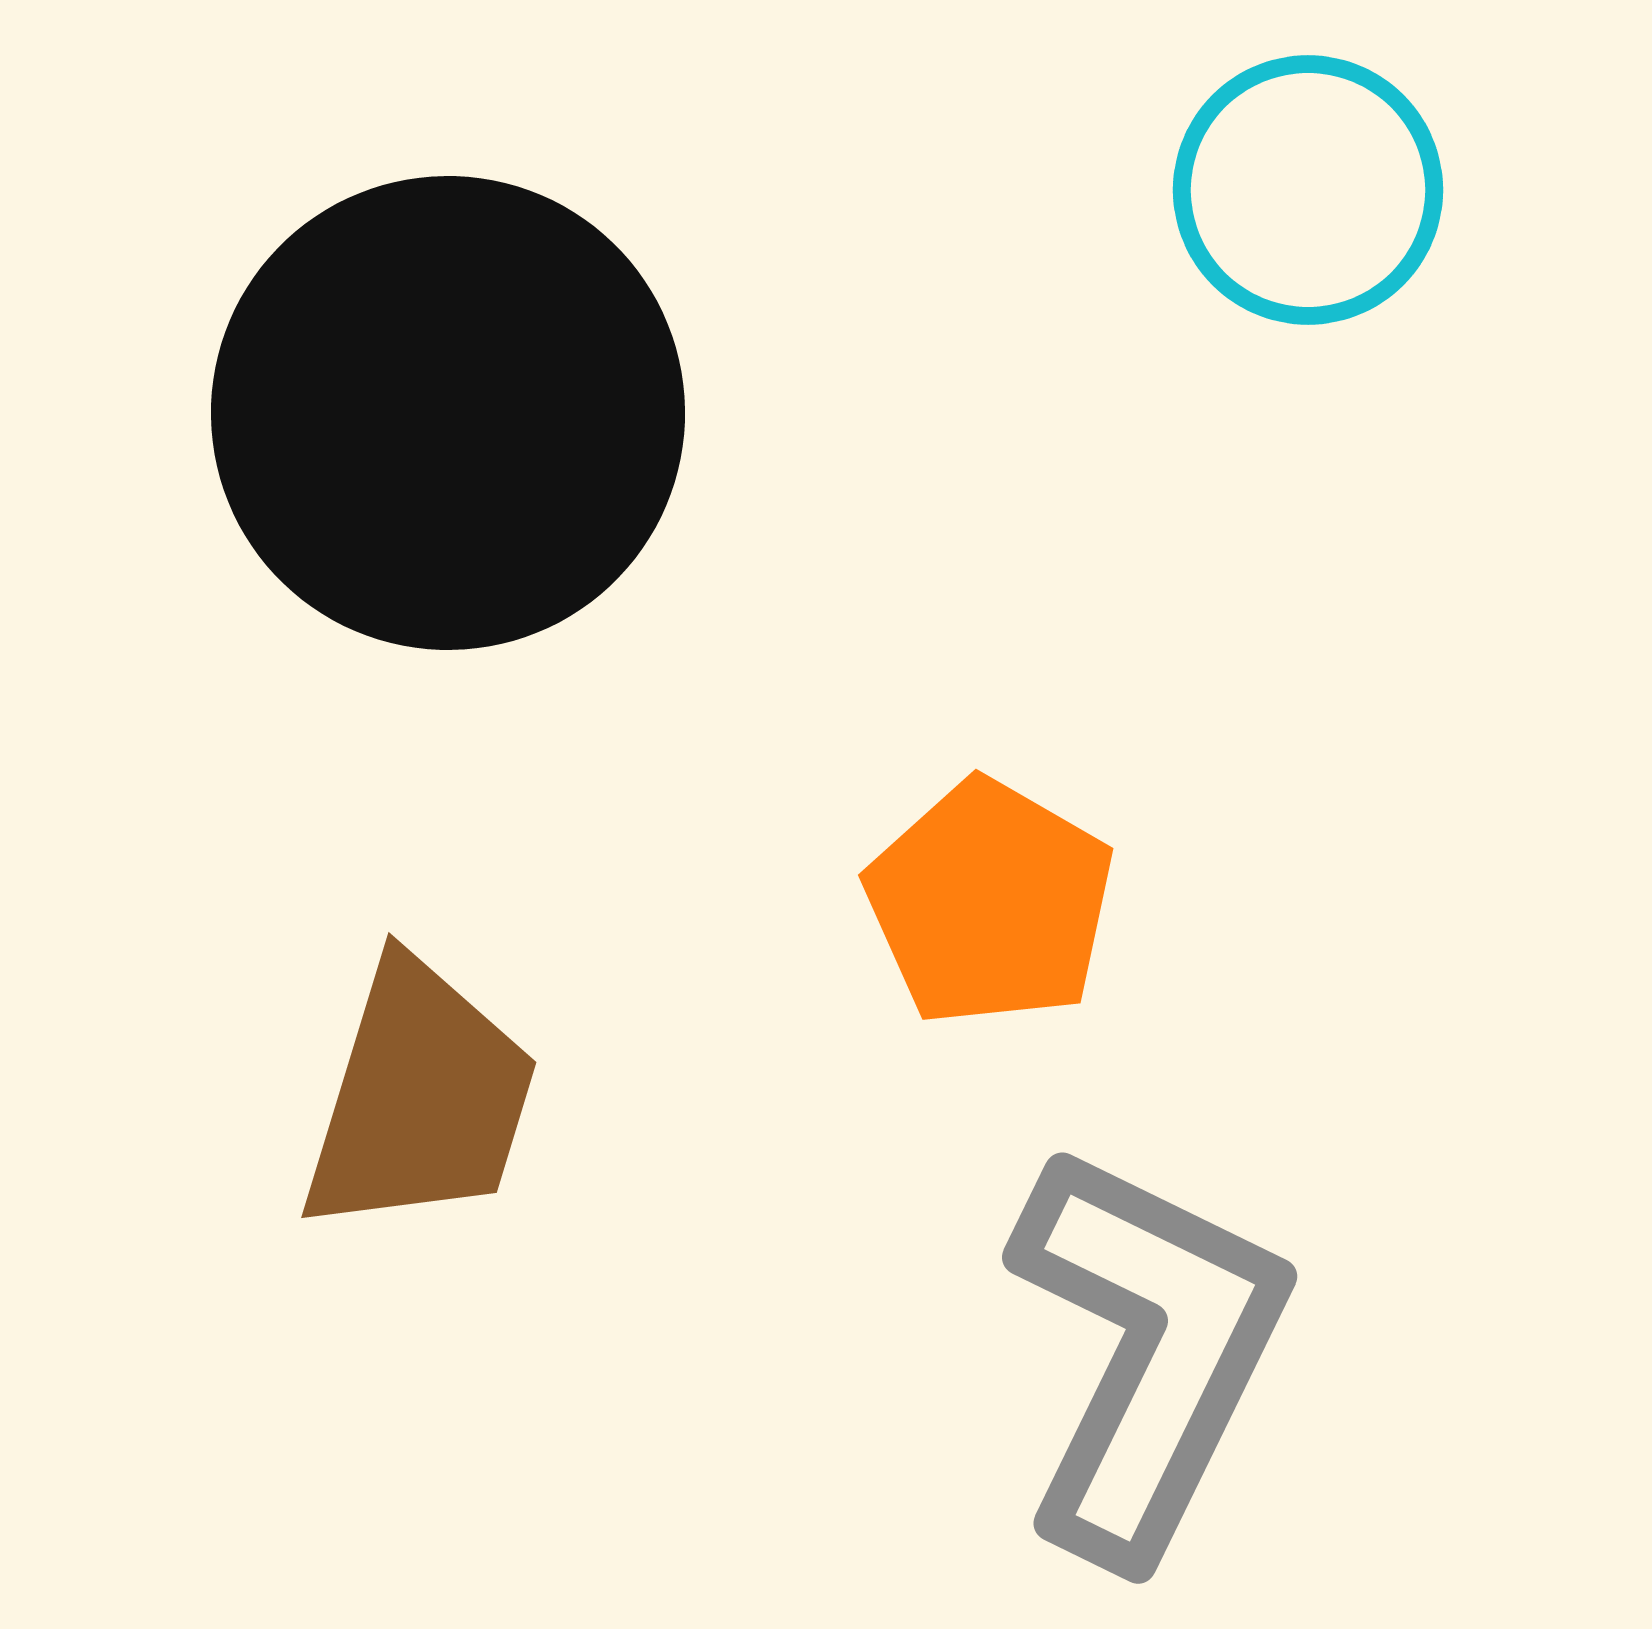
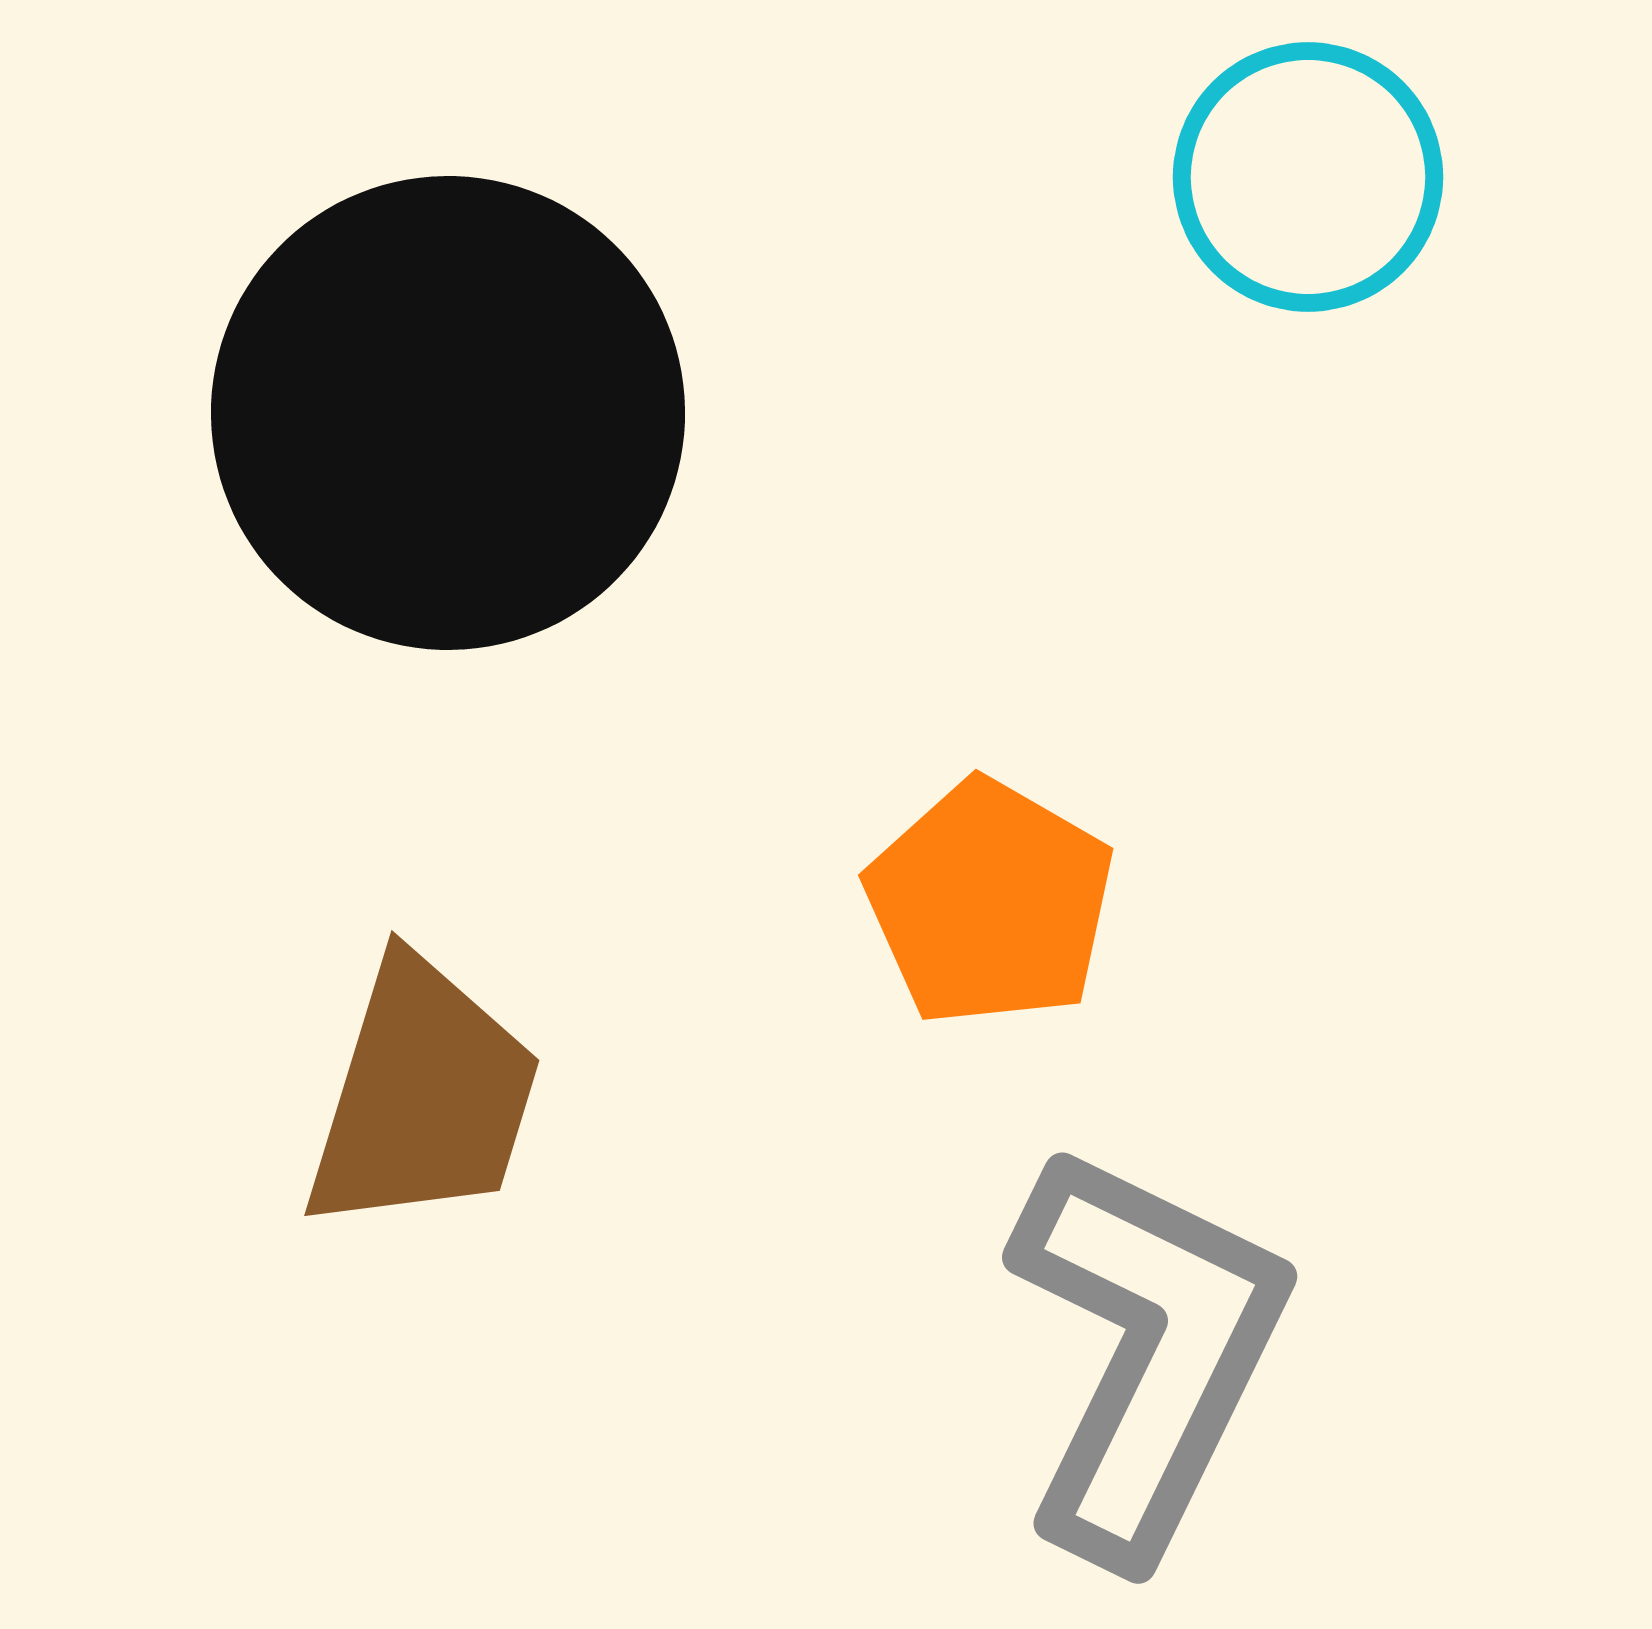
cyan circle: moved 13 px up
brown trapezoid: moved 3 px right, 2 px up
